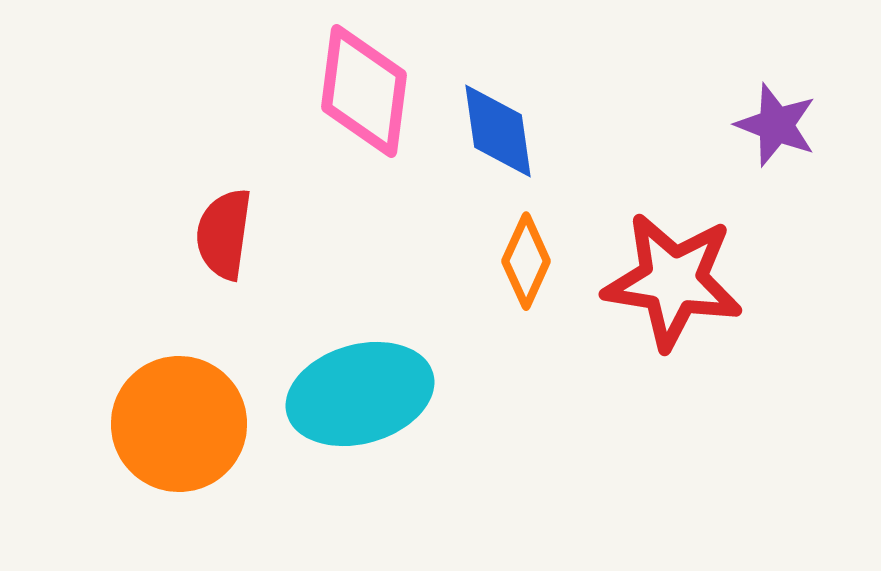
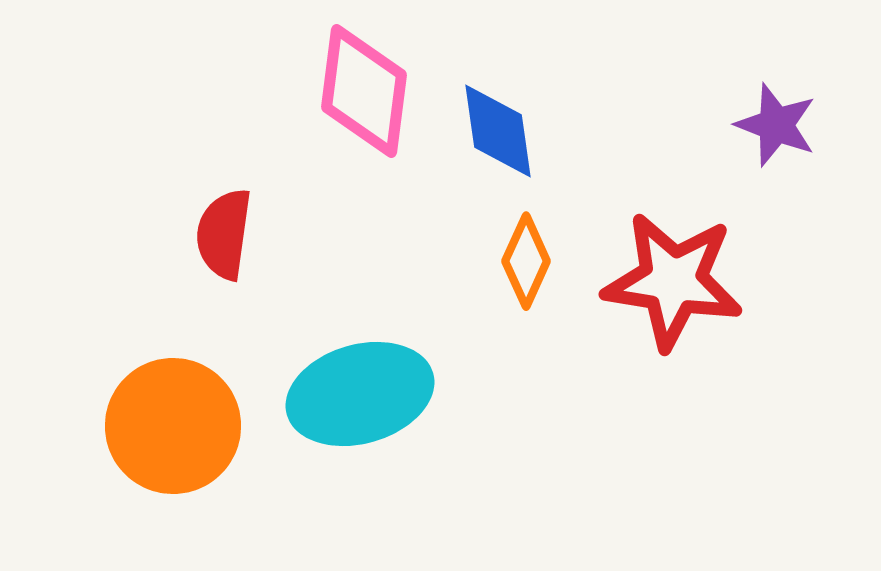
orange circle: moved 6 px left, 2 px down
